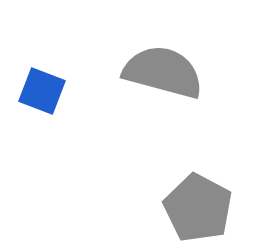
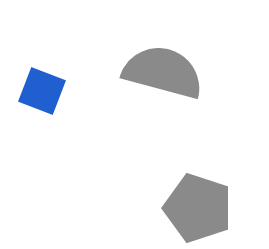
gray pentagon: rotated 10 degrees counterclockwise
